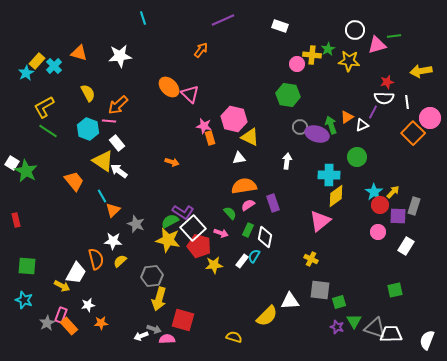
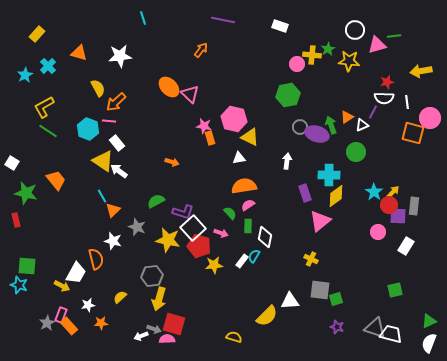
purple line at (223, 20): rotated 35 degrees clockwise
yellow rectangle at (37, 61): moved 27 px up
cyan cross at (54, 66): moved 6 px left
cyan star at (26, 73): moved 1 px left, 2 px down
yellow semicircle at (88, 93): moved 10 px right, 5 px up
green hexagon at (288, 95): rotated 20 degrees counterclockwise
orange arrow at (118, 105): moved 2 px left, 3 px up
orange square at (413, 133): rotated 30 degrees counterclockwise
green circle at (357, 157): moved 1 px left, 5 px up
green star at (26, 171): moved 22 px down; rotated 15 degrees counterclockwise
orange trapezoid at (74, 181): moved 18 px left, 1 px up
purple rectangle at (273, 203): moved 32 px right, 10 px up
red circle at (380, 205): moved 9 px right
gray rectangle at (414, 206): rotated 12 degrees counterclockwise
purple L-shape at (183, 212): rotated 15 degrees counterclockwise
green semicircle at (170, 221): moved 14 px left, 20 px up
gray star at (136, 224): moved 1 px right, 3 px down
green rectangle at (248, 230): moved 4 px up; rotated 24 degrees counterclockwise
white star at (113, 241): rotated 12 degrees clockwise
yellow semicircle at (120, 261): moved 36 px down
cyan star at (24, 300): moved 5 px left, 15 px up
green square at (339, 302): moved 3 px left, 3 px up
red square at (183, 320): moved 9 px left, 4 px down
green triangle at (354, 321): moved 75 px right; rotated 35 degrees clockwise
white trapezoid at (391, 334): rotated 15 degrees clockwise
white semicircle at (427, 340): moved 2 px right, 3 px down
